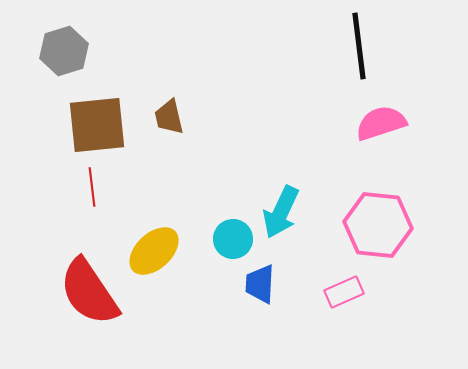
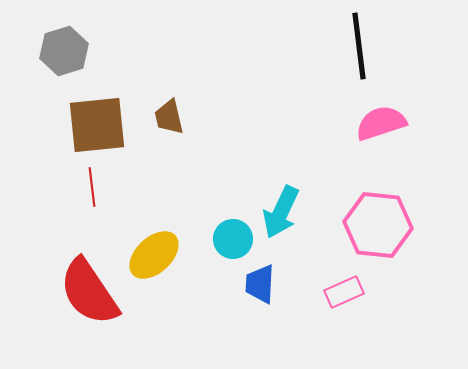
yellow ellipse: moved 4 px down
